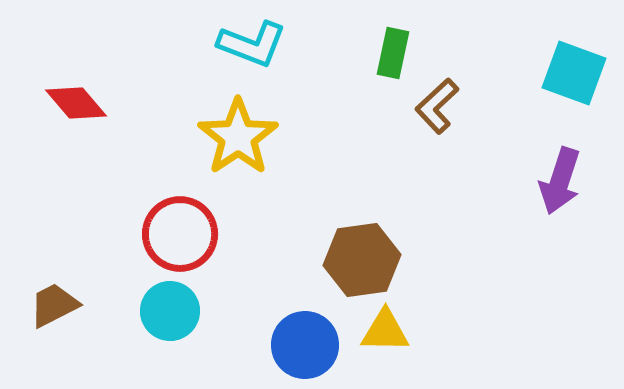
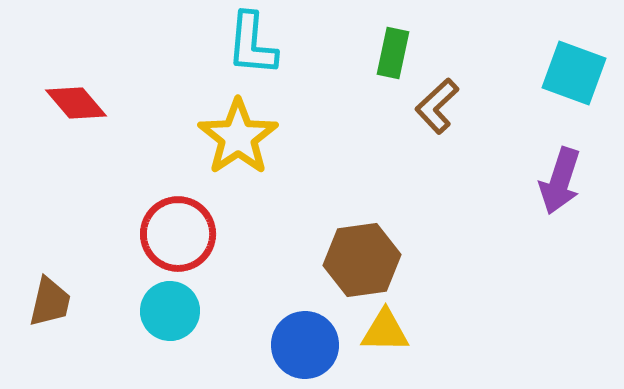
cyan L-shape: rotated 74 degrees clockwise
red circle: moved 2 px left
brown trapezoid: moved 4 px left, 3 px up; rotated 130 degrees clockwise
